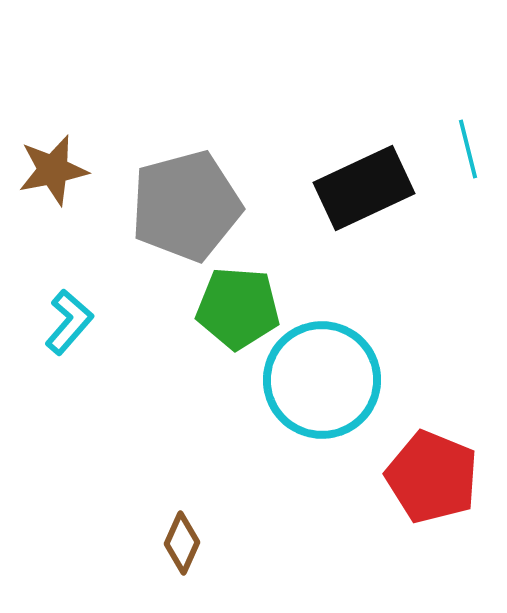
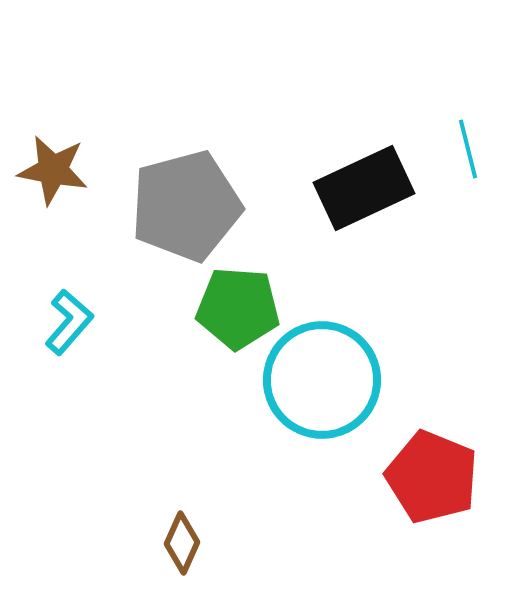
brown star: rotated 22 degrees clockwise
